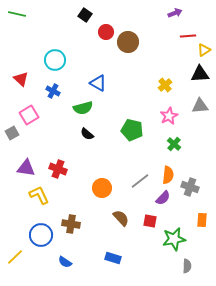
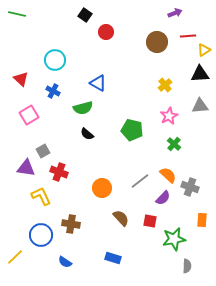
brown circle: moved 29 px right
gray square: moved 31 px right, 18 px down
red cross: moved 1 px right, 3 px down
orange semicircle: rotated 54 degrees counterclockwise
yellow L-shape: moved 2 px right, 1 px down
